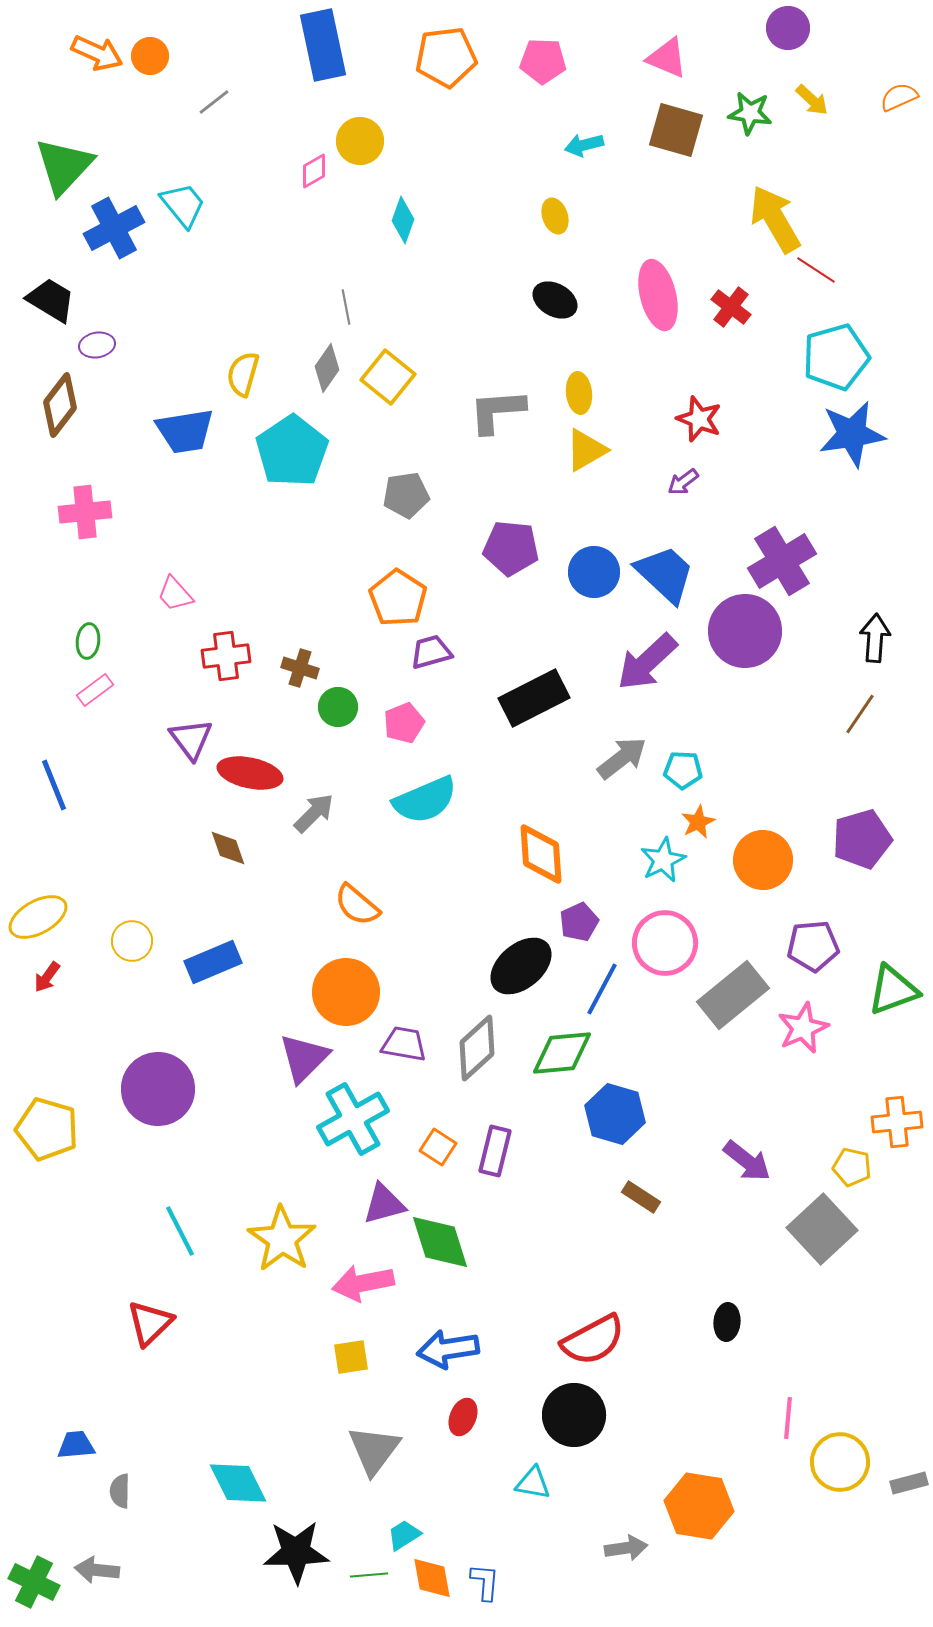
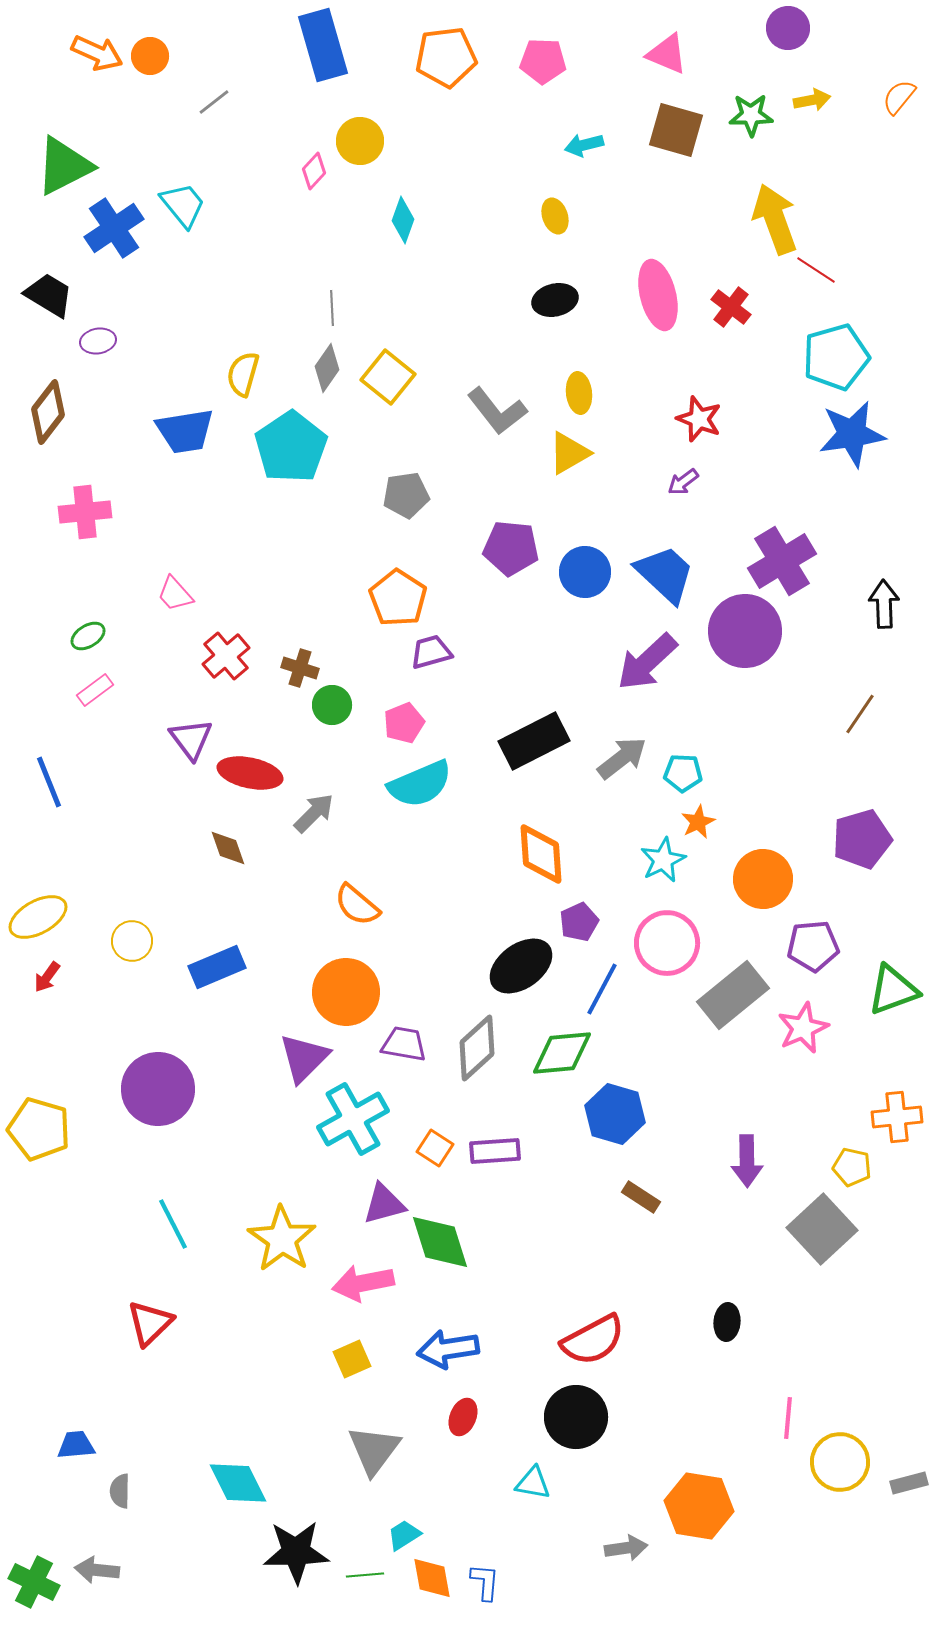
blue rectangle at (323, 45): rotated 4 degrees counterclockwise
pink triangle at (667, 58): moved 4 px up
orange semicircle at (899, 97): rotated 27 degrees counterclockwise
yellow arrow at (812, 100): rotated 54 degrees counterclockwise
green star at (750, 113): moved 1 px right, 2 px down; rotated 9 degrees counterclockwise
green triangle at (64, 166): rotated 20 degrees clockwise
pink diamond at (314, 171): rotated 18 degrees counterclockwise
yellow arrow at (775, 219): rotated 10 degrees clockwise
blue cross at (114, 228): rotated 6 degrees counterclockwise
black trapezoid at (51, 300): moved 2 px left, 5 px up
black ellipse at (555, 300): rotated 42 degrees counterclockwise
gray line at (346, 307): moved 14 px left, 1 px down; rotated 8 degrees clockwise
purple ellipse at (97, 345): moved 1 px right, 4 px up
brown diamond at (60, 405): moved 12 px left, 7 px down
gray L-shape at (497, 411): rotated 124 degrees counterclockwise
yellow triangle at (586, 450): moved 17 px left, 3 px down
cyan pentagon at (292, 451): moved 1 px left, 4 px up
blue circle at (594, 572): moved 9 px left
black arrow at (875, 638): moved 9 px right, 34 px up; rotated 6 degrees counterclockwise
green ellipse at (88, 641): moved 5 px up; rotated 52 degrees clockwise
red cross at (226, 656): rotated 33 degrees counterclockwise
black rectangle at (534, 698): moved 43 px down
green circle at (338, 707): moved 6 px left, 2 px up
cyan pentagon at (683, 770): moved 3 px down
blue line at (54, 785): moved 5 px left, 3 px up
cyan semicircle at (425, 800): moved 5 px left, 16 px up
orange circle at (763, 860): moved 19 px down
pink circle at (665, 943): moved 2 px right
blue rectangle at (213, 962): moved 4 px right, 5 px down
black ellipse at (521, 966): rotated 4 degrees clockwise
orange cross at (897, 1122): moved 5 px up
yellow pentagon at (47, 1129): moved 8 px left
orange square at (438, 1147): moved 3 px left, 1 px down
purple rectangle at (495, 1151): rotated 72 degrees clockwise
purple arrow at (747, 1161): rotated 51 degrees clockwise
cyan line at (180, 1231): moved 7 px left, 7 px up
yellow square at (351, 1357): moved 1 px right, 2 px down; rotated 15 degrees counterclockwise
black circle at (574, 1415): moved 2 px right, 2 px down
green line at (369, 1575): moved 4 px left
